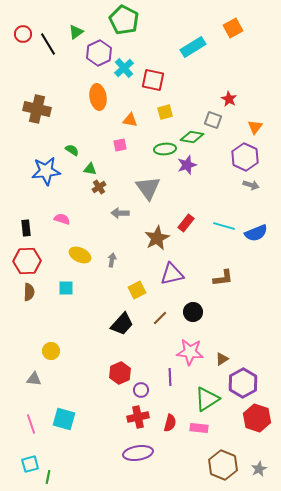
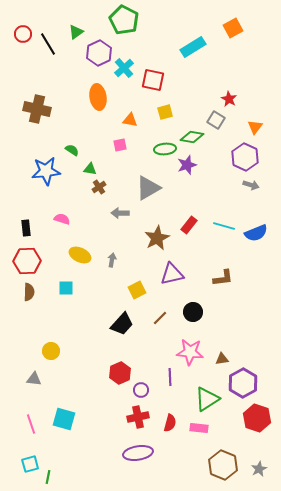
gray square at (213, 120): moved 3 px right; rotated 12 degrees clockwise
gray triangle at (148, 188): rotated 36 degrees clockwise
red rectangle at (186, 223): moved 3 px right, 2 px down
brown triangle at (222, 359): rotated 24 degrees clockwise
